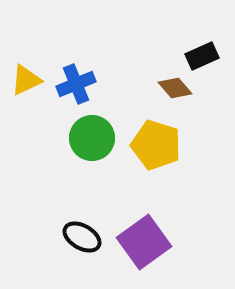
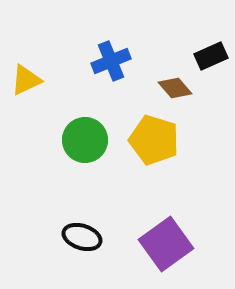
black rectangle: moved 9 px right
blue cross: moved 35 px right, 23 px up
green circle: moved 7 px left, 2 px down
yellow pentagon: moved 2 px left, 5 px up
black ellipse: rotated 12 degrees counterclockwise
purple square: moved 22 px right, 2 px down
